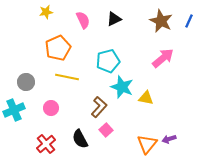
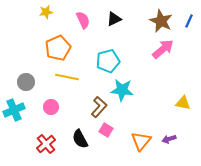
pink arrow: moved 9 px up
cyan star: moved 3 px down; rotated 15 degrees counterclockwise
yellow triangle: moved 37 px right, 5 px down
pink circle: moved 1 px up
pink square: rotated 16 degrees counterclockwise
orange triangle: moved 6 px left, 3 px up
